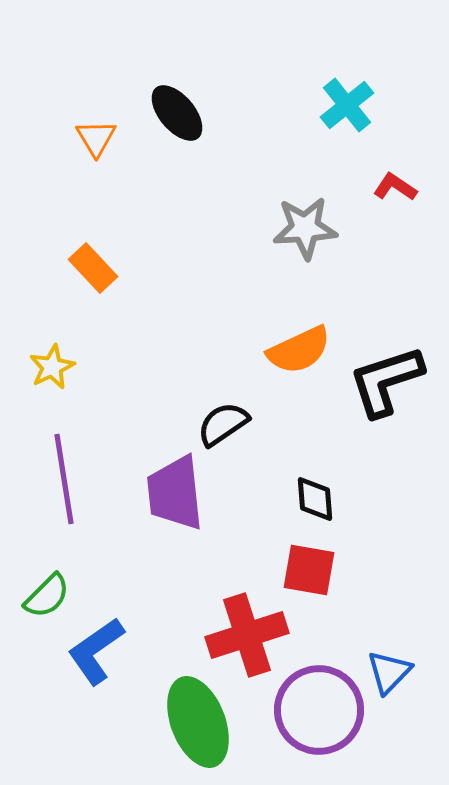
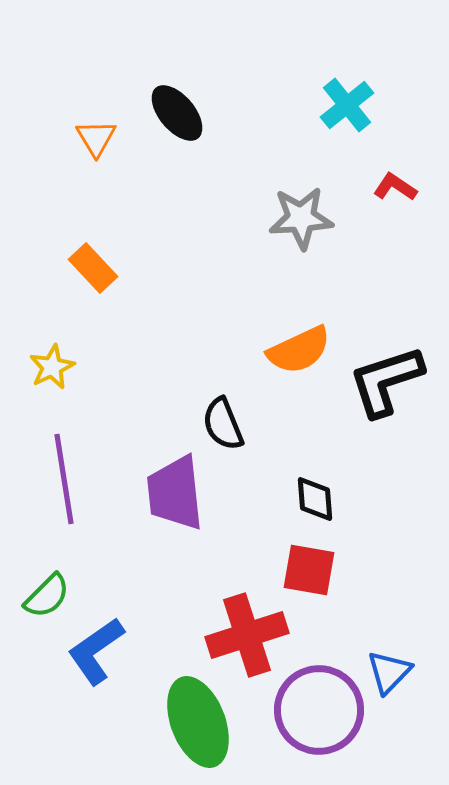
gray star: moved 4 px left, 10 px up
black semicircle: rotated 78 degrees counterclockwise
